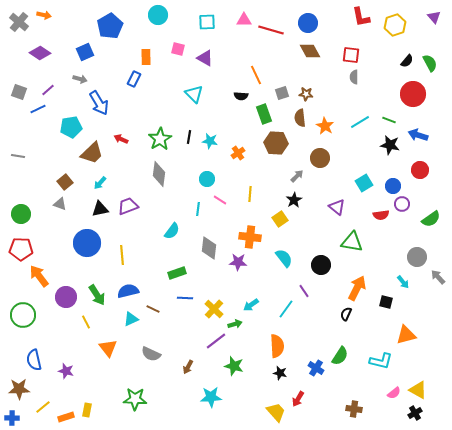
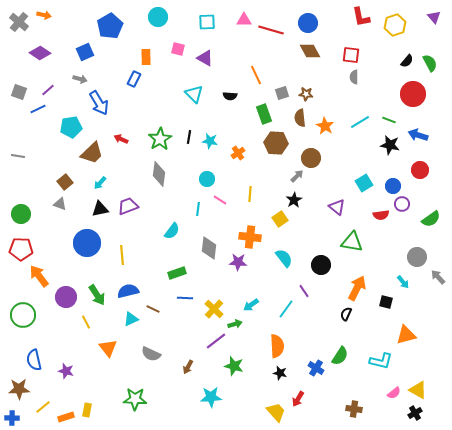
cyan circle at (158, 15): moved 2 px down
black semicircle at (241, 96): moved 11 px left
brown circle at (320, 158): moved 9 px left
